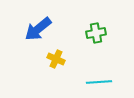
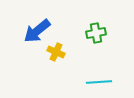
blue arrow: moved 1 px left, 2 px down
yellow cross: moved 7 px up
